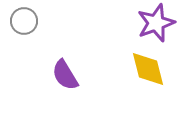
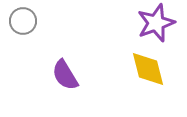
gray circle: moved 1 px left
